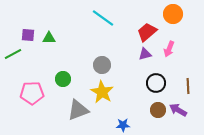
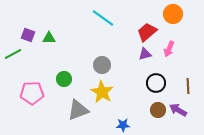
purple square: rotated 16 degrees clockwise
green circle: moved 1 px right
